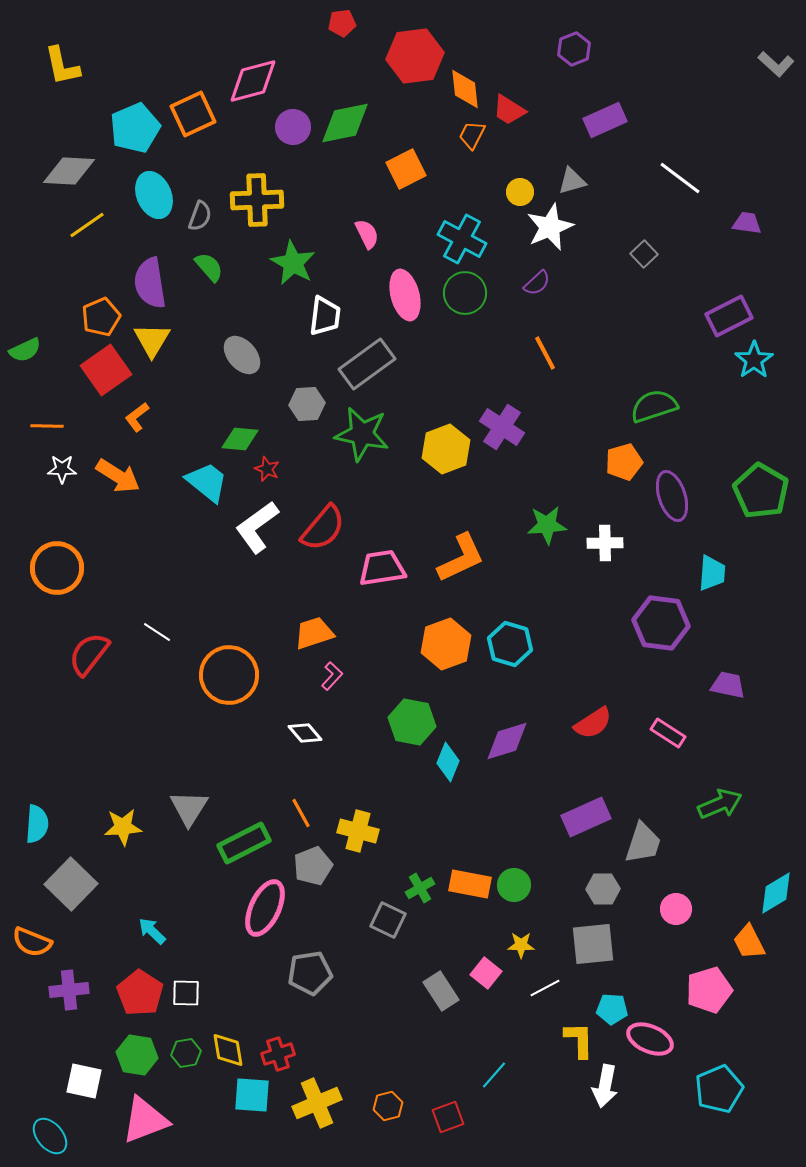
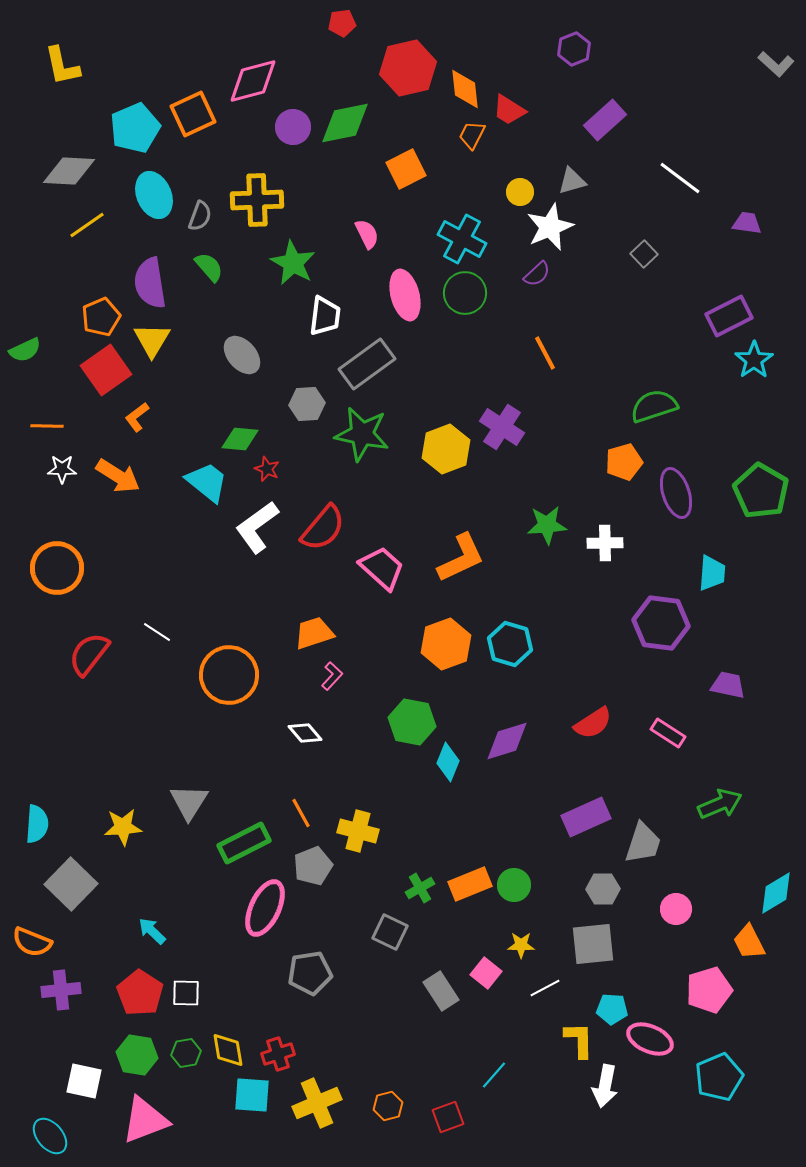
red hexagon at (415, 56): moved 7 px left, 12 px down; rotated 6 degrees counterclockwise
purple rectangle at (605, 120): rotated 18 degrees counterclockwise
purple semicircle at (537, 283): moved 9 px up
purple ellipse at (672, 496): moved 4 px right, 3 px up
pink trapezoid at (382, 568): rotated 51 degrees clockwise
gray triangle at (189, 808): moved 6 px up
orange rectangle at (470, 884): rotated 33 degrees counterclockwise
gray square at (388, 920): moved 2 px right, 12 px down
purple cross at (69, 990): moved 8 px left
cyan pentagon at (719, 1089): moved 12 px up
